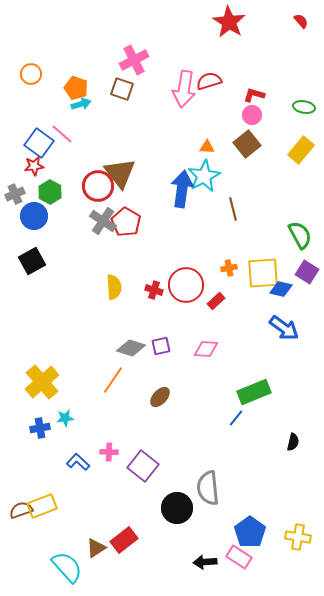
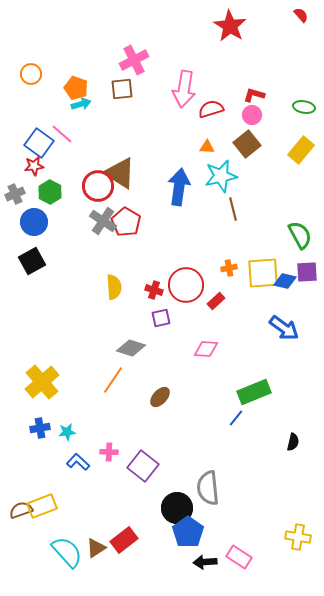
red semicircle at (301, 21): moved 6 px up
red star at (229, 22): moved 1 px right, 4 px down
red semicircle at (209, 81): moved 2 px right, 28 px down
brown square at (122, 89): rotated 25 degrees counterclockwise
brown triangle at (120, 173): rotated 20 degrees counterclockwise
cyan star at (204, 176): moved 17 px right; rotated 16 degrees clockwise
blue arrow at (182, 189): moved 3 px left, 2 px up
blue circle at (34, 216): moved 6 px down
purple square at (307, 272): rotated 35 degrees counterclockwise
blue diamond at (281, 289): moved 4 px right, 8 px up
purple square at (161, 346): moved 28 px up
cyan star at (65, 418): moved 2 px right, 14 px down
blue pentagon at (250, 532): moved 62 px left
cyan semicircle at (67, 567): moved 15 px up
